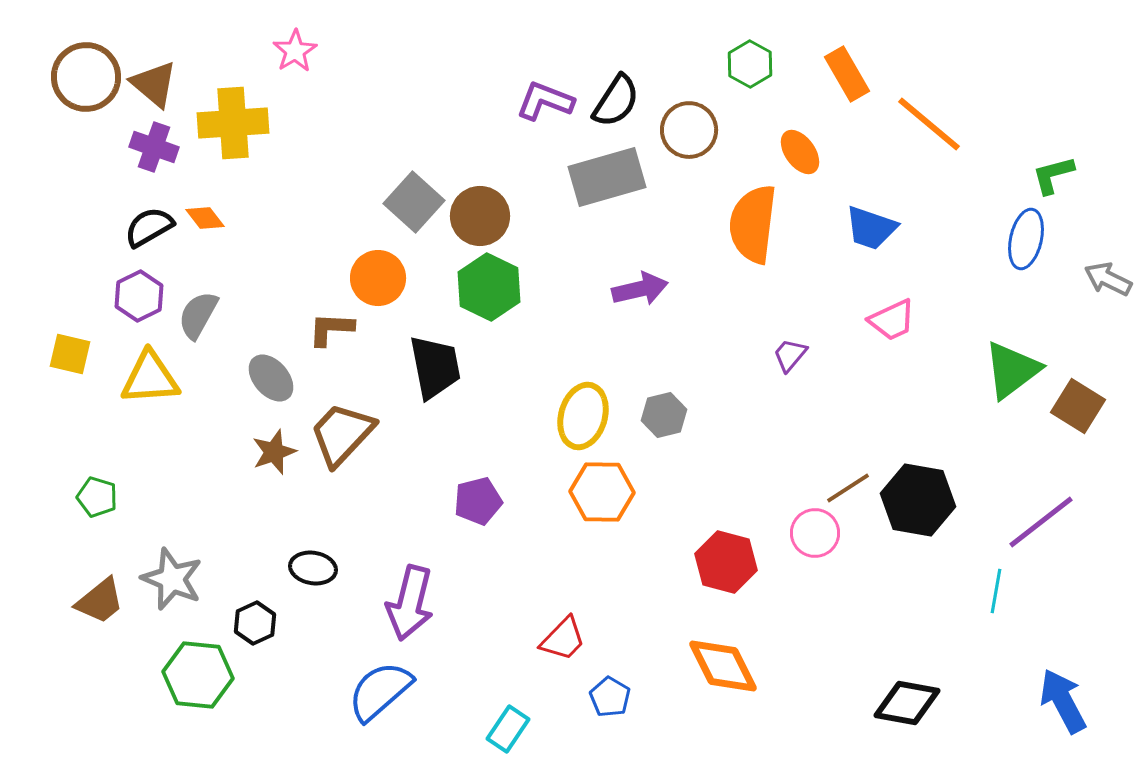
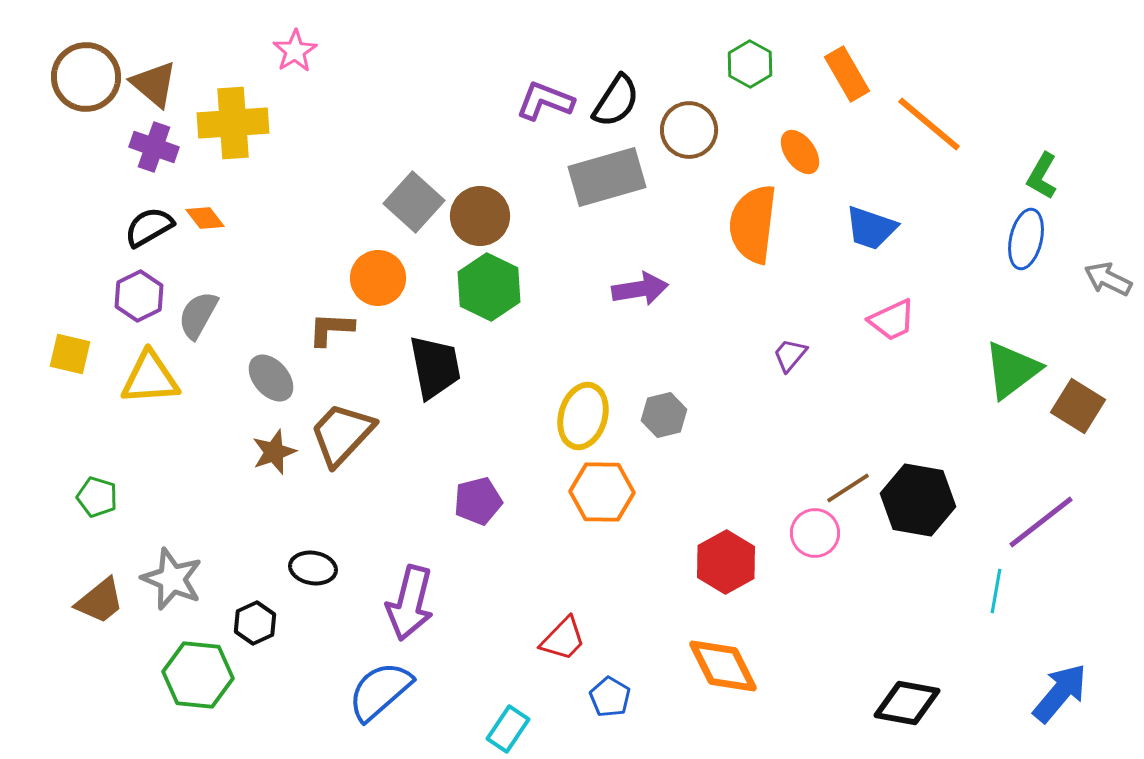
green L-shape at (1053, 175): moved 11 px left, 1 px down; rotated 45 degrees counterclockwise
purple arrow at (640, 289): rotated 4 degrees clockwise
red hexagon at (726, 562): rotated 16 degrees clockwise
blue arrow at (1063, 701): moved 3 px left, 8 px up; rotated 68 degrees clockwise
